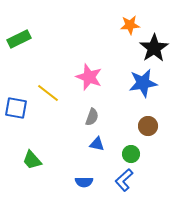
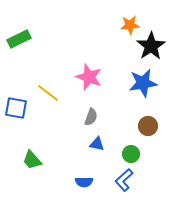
black star: moved 3 px left, 2 px up
gray semicircle: moved 1 px left
